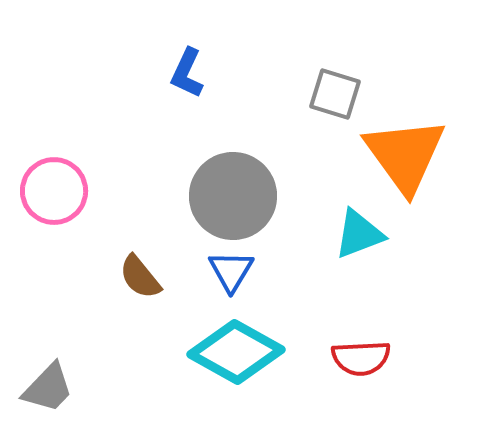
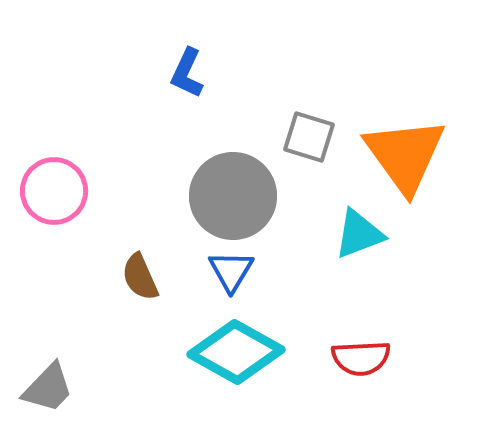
gray square: moved 26 px left, 43 px down
brown semicircle: rotated 15 degrees clockwise
